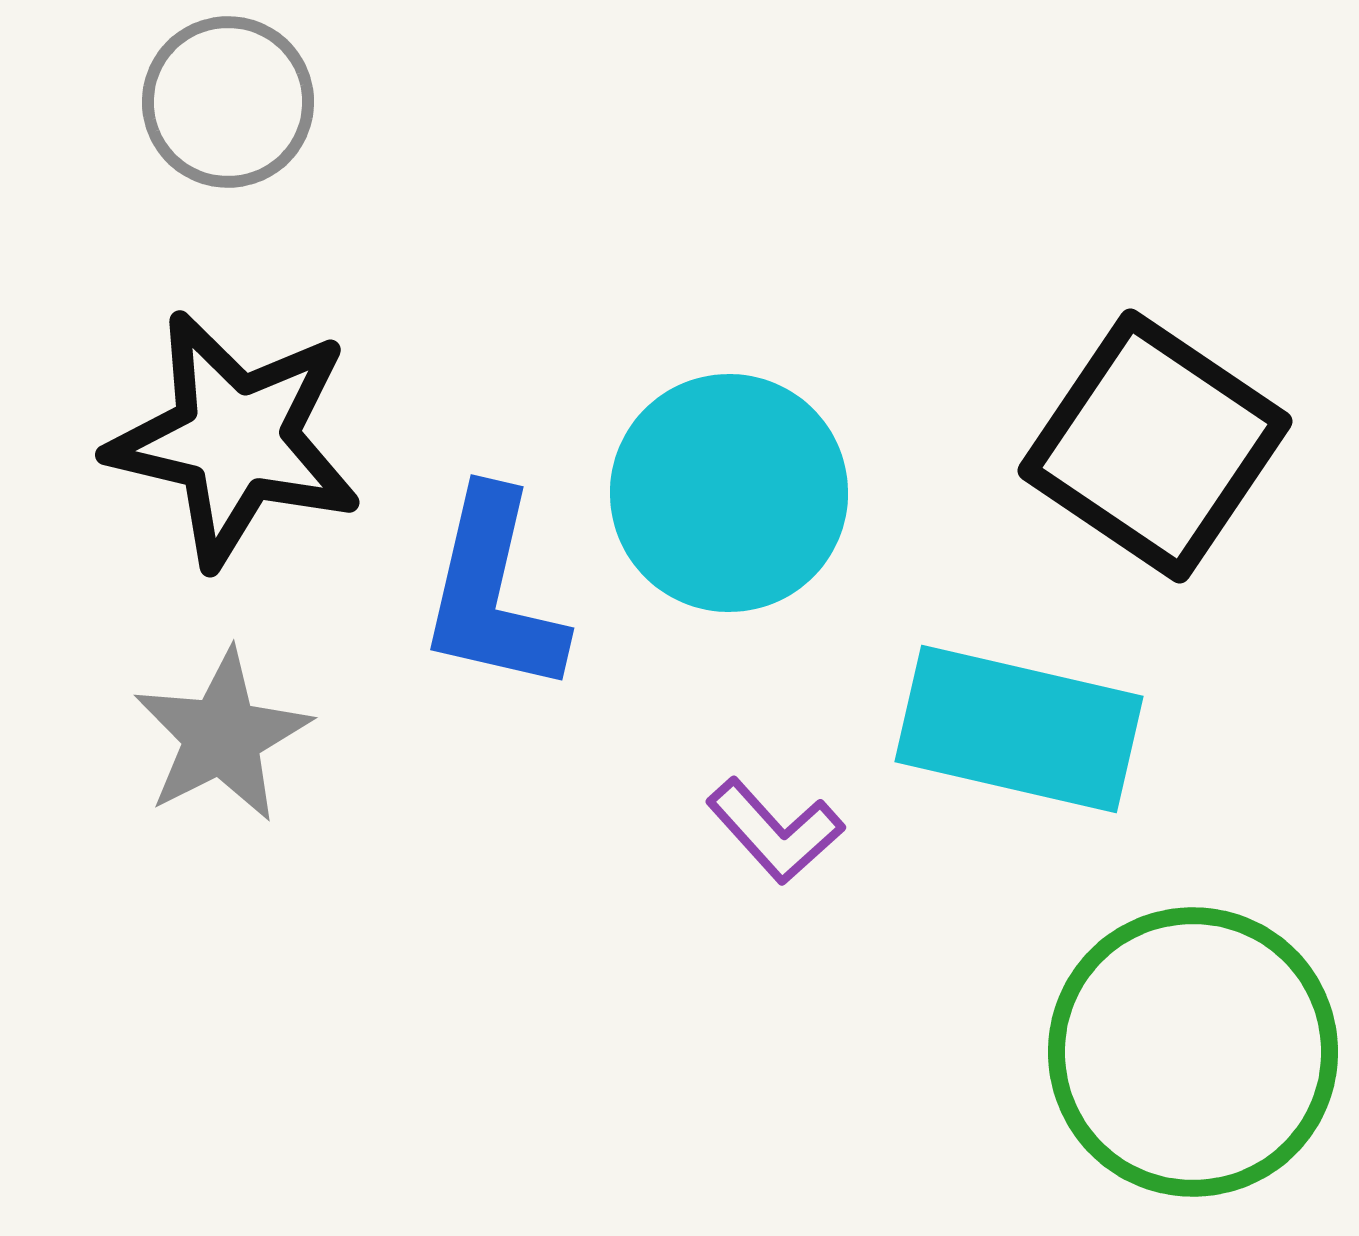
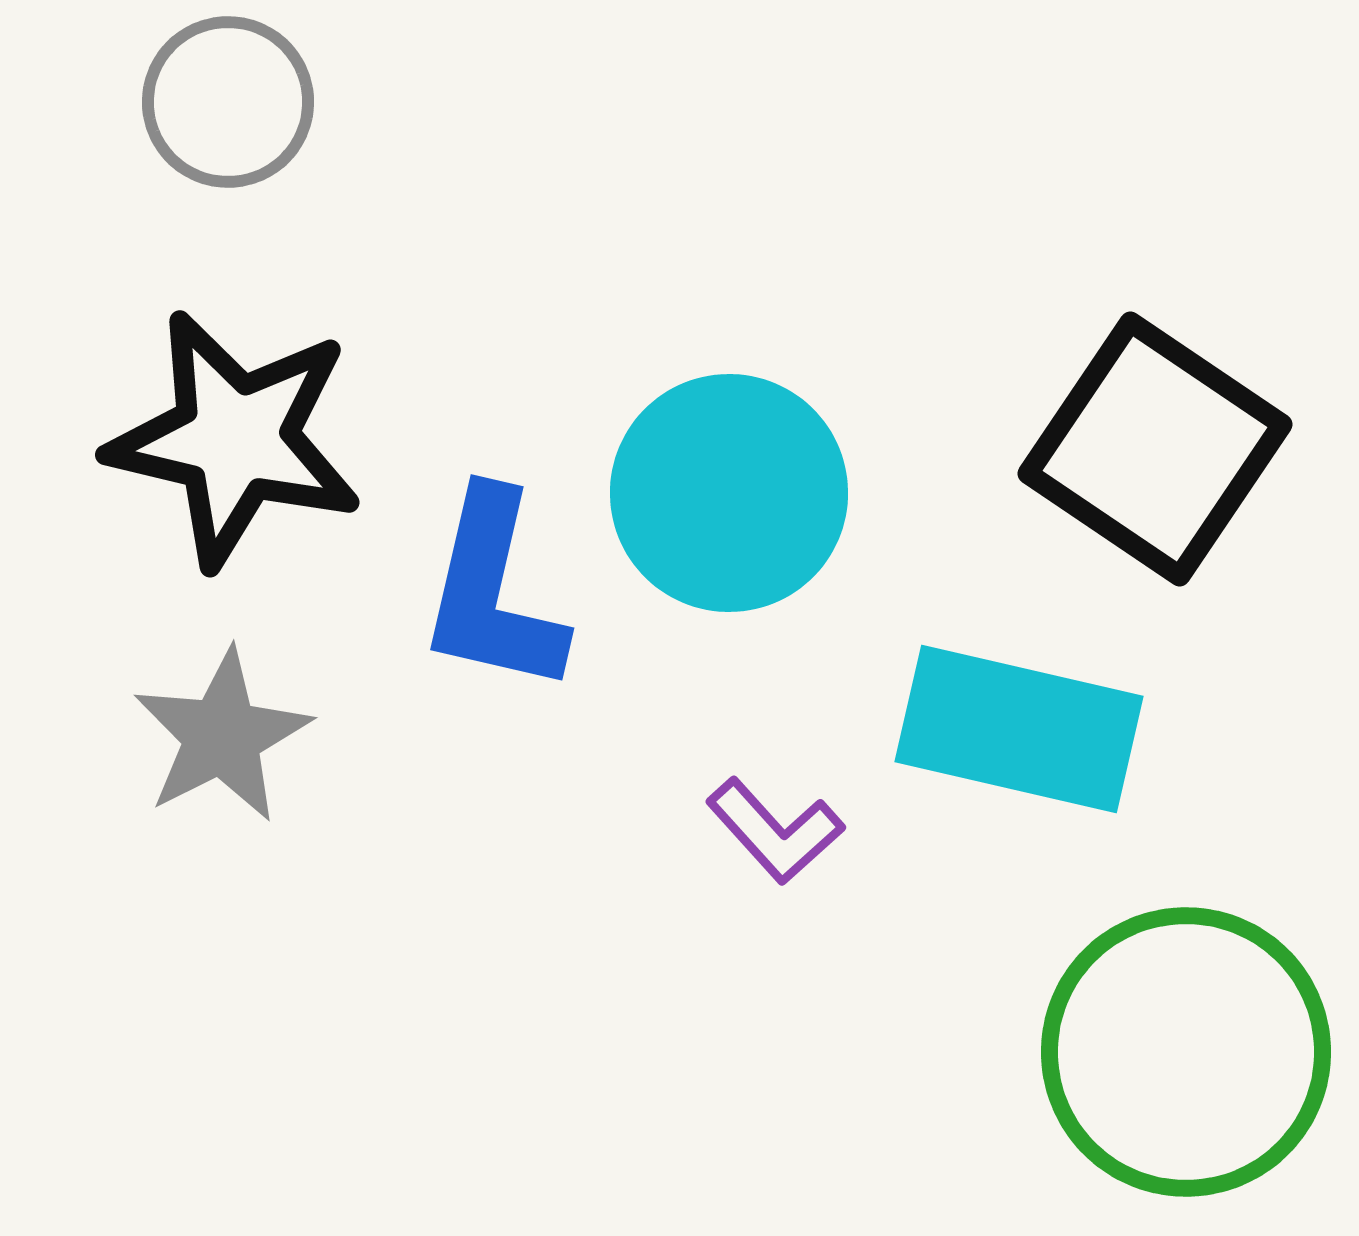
black square: moved 3 px down
green circle: moved 7 px left
